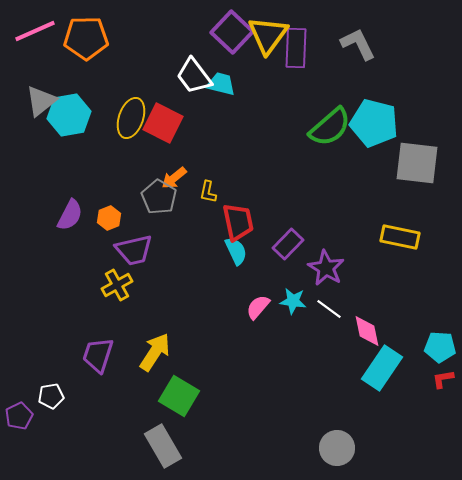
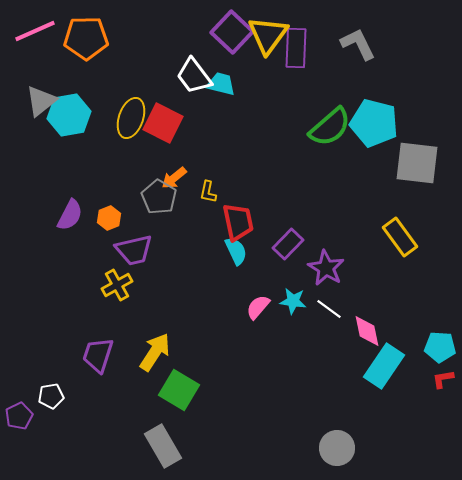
yellow rectangle at (400, 237): rotated 42 degrees clockwise
cyan rectangle at (382, 368): moved 2 px right, 2 px up
green square at (179, 396): moved 6 px up
